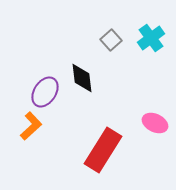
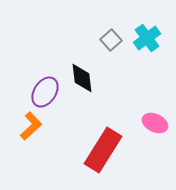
cyan cross: moved 4 px left
